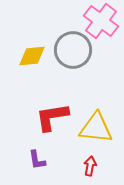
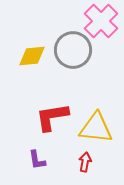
pink cross: rotated 8 degrees clockwise
red arrow: moved 5 px left, 4 px up
